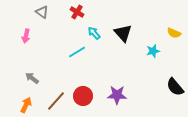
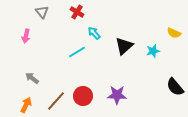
gray triangle: rotated 16 degrees clockwise
black triangle: moved 1 px right, 13 px down; rotated 30 degrees clockwise
